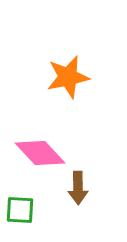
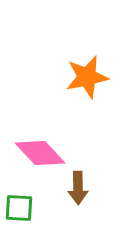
orange star: moved 19 px right
green square: moved 1 px left, 2 px up
